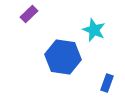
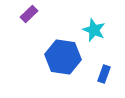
blue rectangle: moved 3 px left, 9 px up
